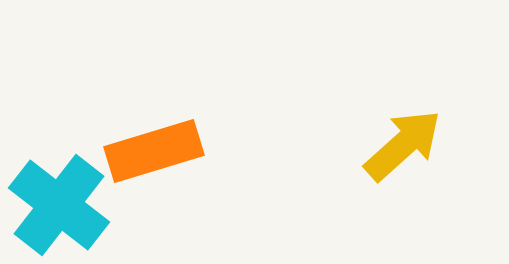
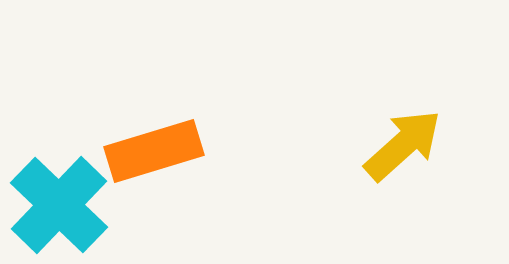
cyan cross: rotated 6 degrees clockwise
